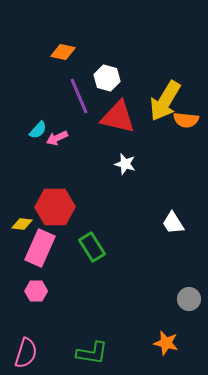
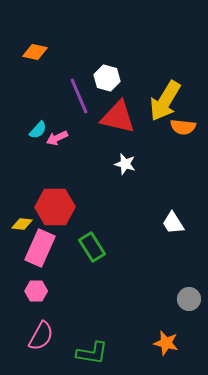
orange diamond: moved 28 px left
orange semicircle: moved 3 px left, 7 px down
pink semicircle: moved 15 px right, 17 px up; rotated 12 degrees clockwise
